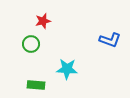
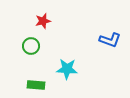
green circle: moved 2 px down
